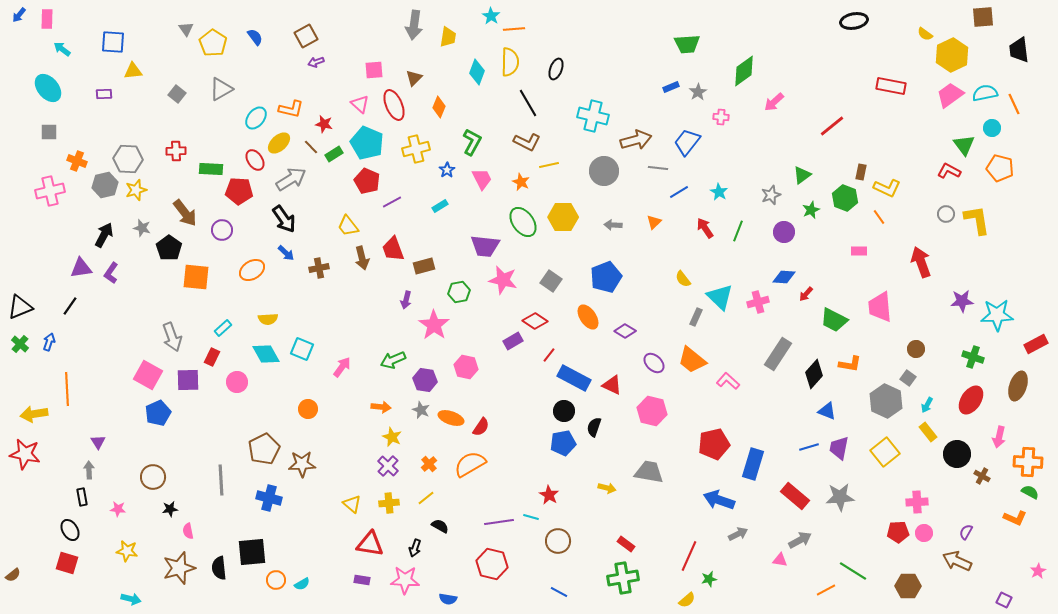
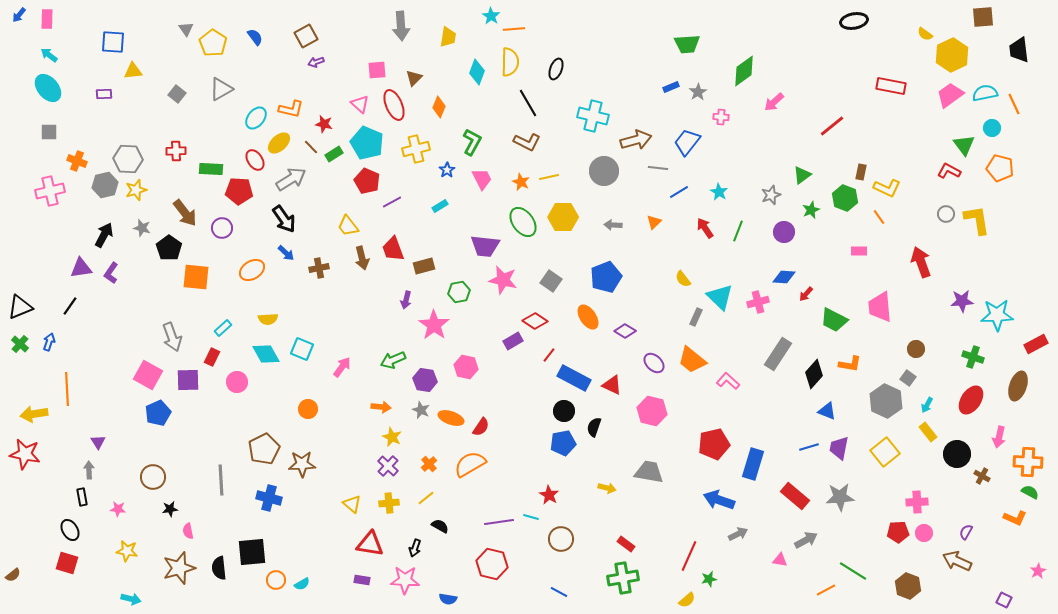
gray arrow at (414, 25): moved 13 px left, 1 px down; rotated 12 degrees counterclockwise
cyan arrow at (62, 49): moved 13 px left, 6 px down
pink square at (374, 70): moved 3 px right
yellow line at (549, 165): moved 12 px down
purple circle at (222, 230): moved 2 px up
gray arrow at (800, 540): moved 6 px right
brown circle at (558, 541): moved 3 px right, 2 px up
brown hexagon at (908, 586): rotated 20 degrees clockwise
